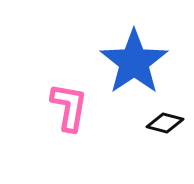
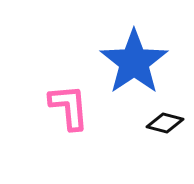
pink L-shape: rotated 15 degrees counterclockwise
